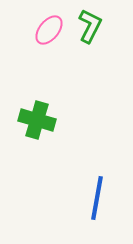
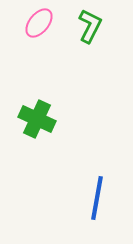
pink ellipse: moved 10 px left, 7 px up
green cross: moved 1 px up; rotated 9 degrees clockwise
